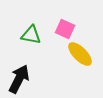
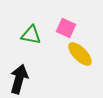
pink square: moved 1 px right, 1 px up
black arrow: rotated 12 degrees counterclockwise
